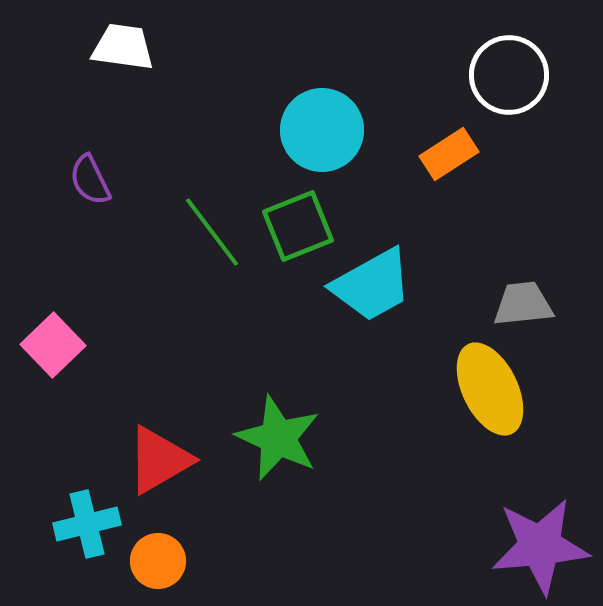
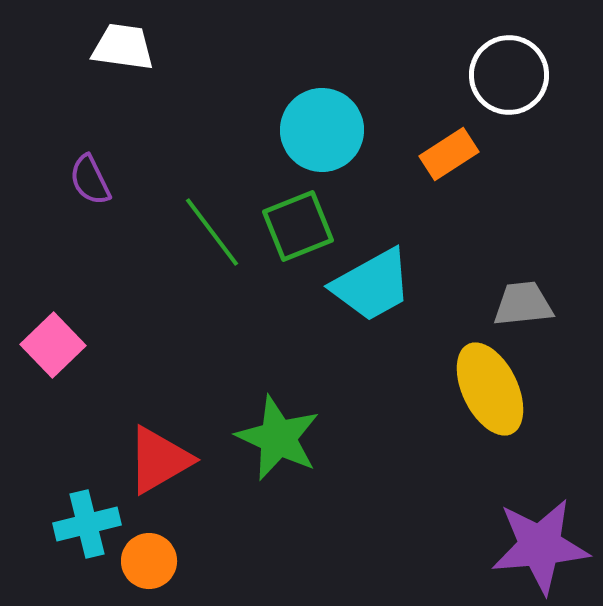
orange circle: moved 9 px left
